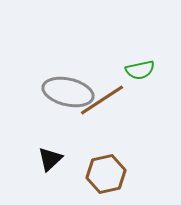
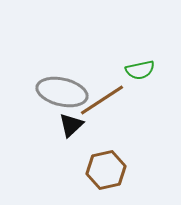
gray ellipse: moved 6 px left
black triangle: moved 21 px right, 34 px up
brown hexagon: moved 4 px up
